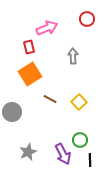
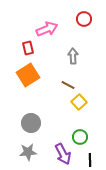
red circle: moved 3 px left
pink arrow: moved 1 px down
red rectangle: moved 1 px left, 1 px down
orange square: moved 2 px left, 1 px down
brown line: moved 18 px right, 14 px up
gray circle: moved 19 px right, 11 px down
green circle: moved 3 px up
gray star: rotated 18 degrees clockwise
